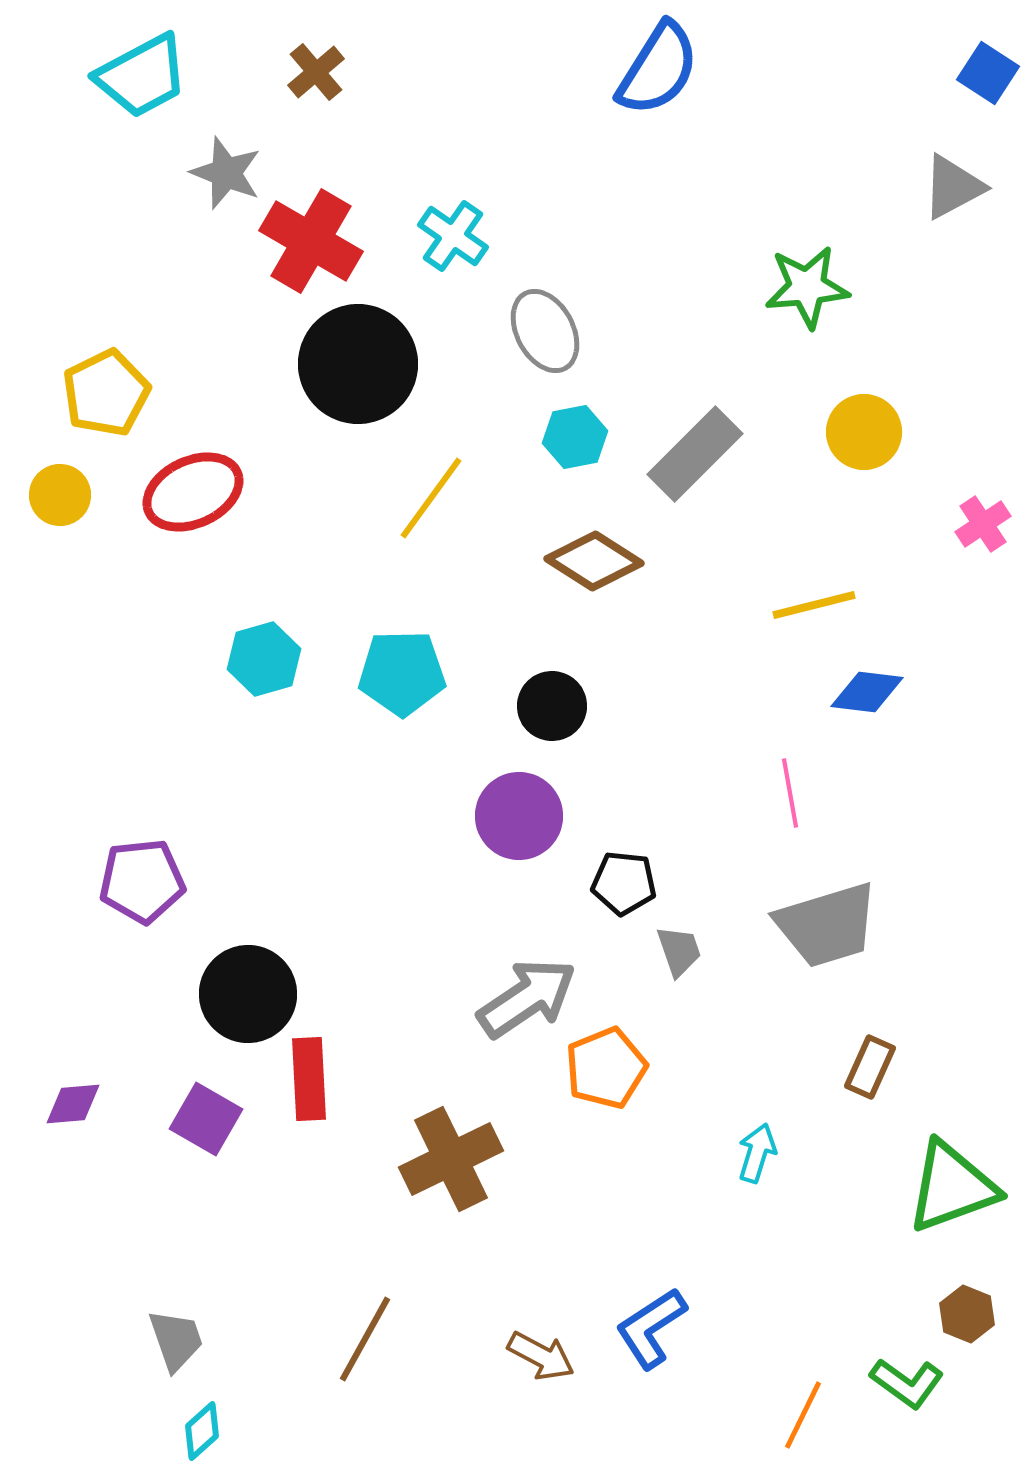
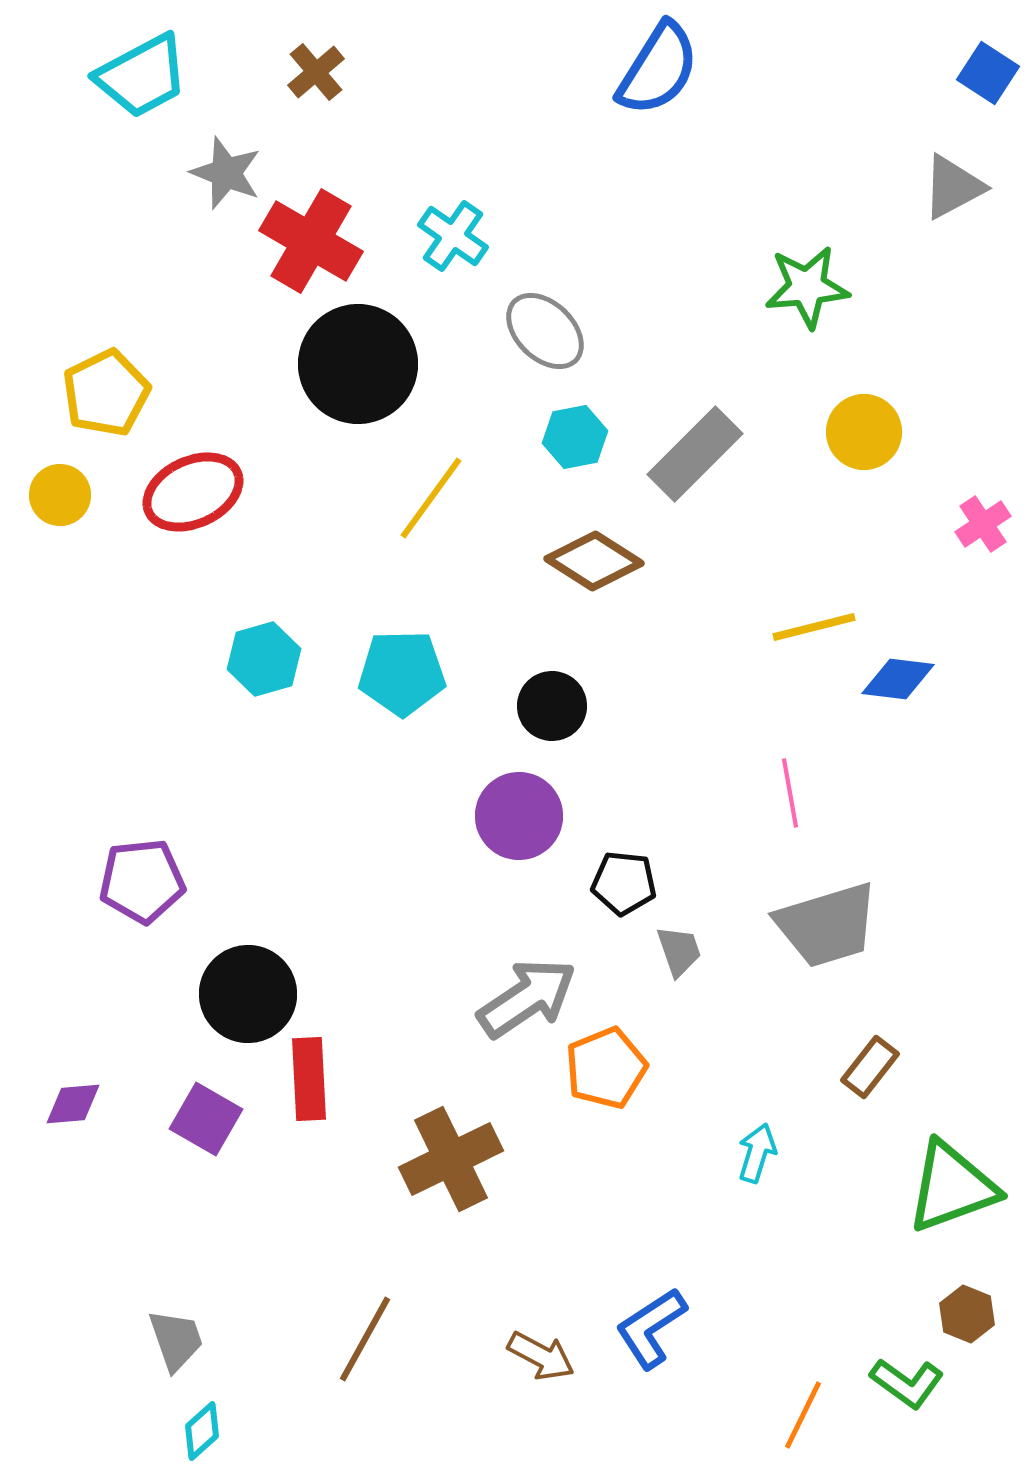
gray ellipse at (545, 331): rotated 18 degrees counterclockwise
yellow line at (814, 605): moved 22 px down
blue diamond at (867, 692): moved 31 px right, 13 px up
brown rectangle at (870, 1067): rotated 14 degrees clockwise
